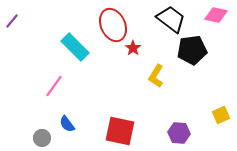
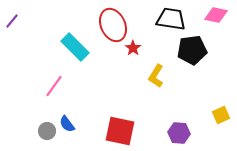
black trapezoid: rotated 28 degrees counterclockwise
gray circle: moved 5 px right, 7 px up
